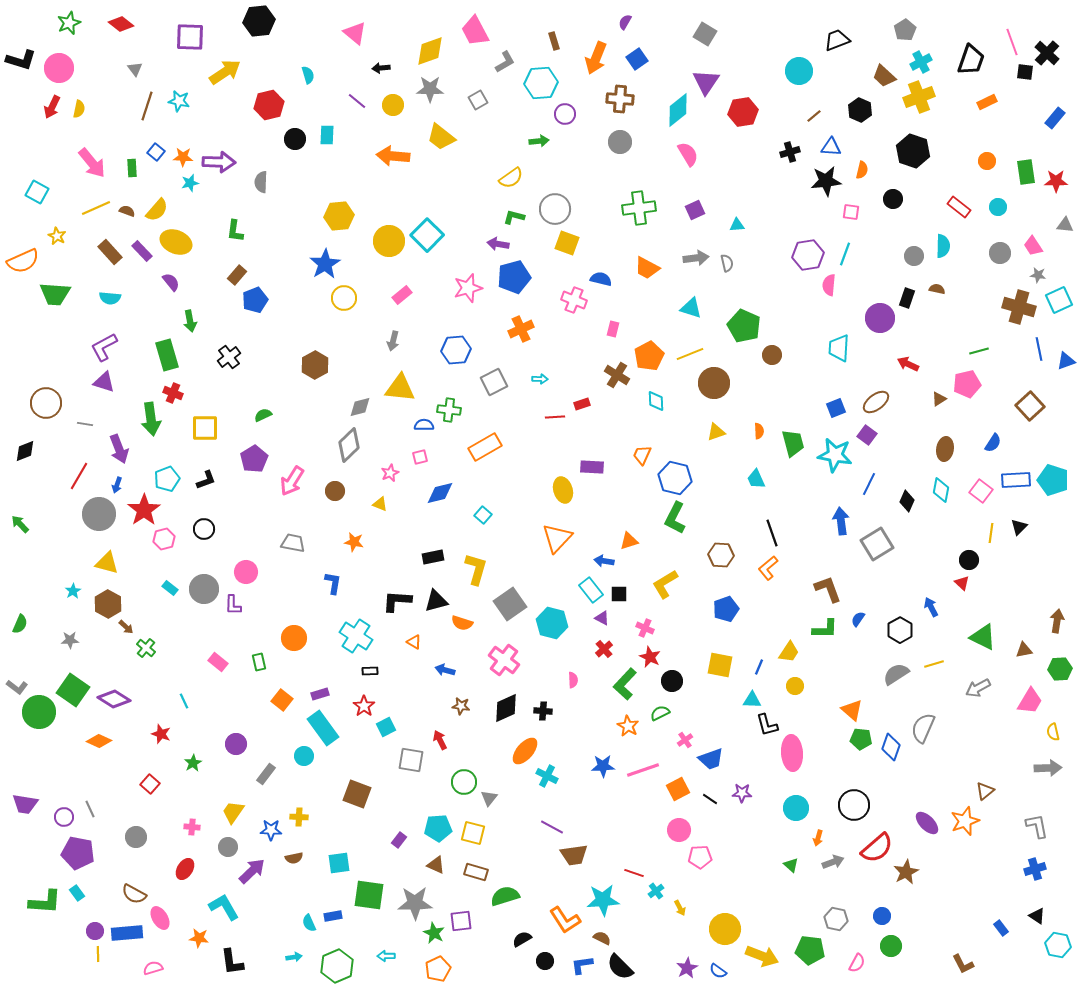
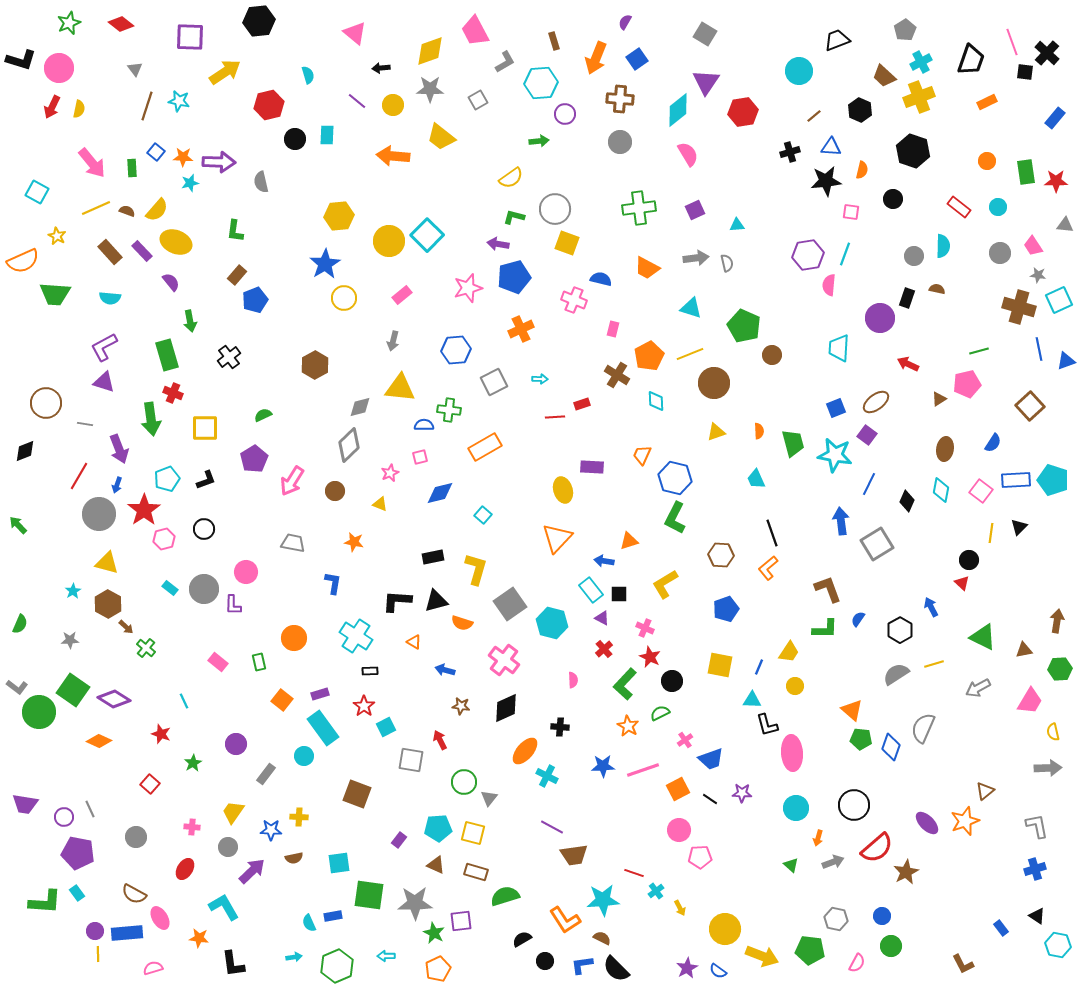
gray semicircle at (261, 182): rotated 15 degrees counterclockwise
green arrow at (20, 524): moved 2 px left, 1 px down
black cross at (543, 711): moved 17 px right, 16 px down
black L-shape at (232, 962): moved 1 px right, 2 px down
black semicircle at (620, 967): moved 4 px left, 2 px down
